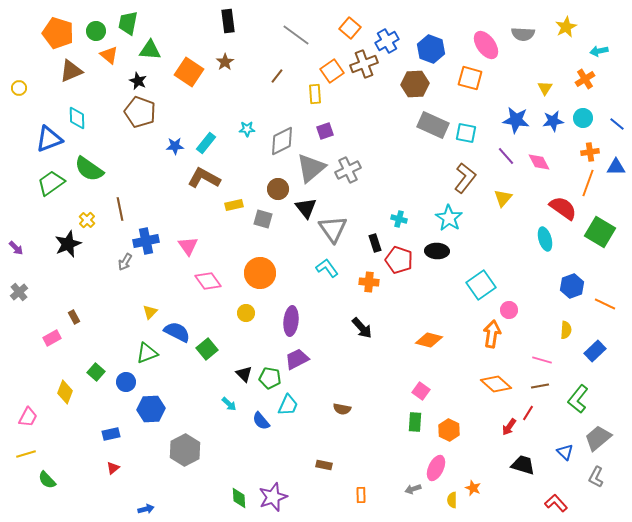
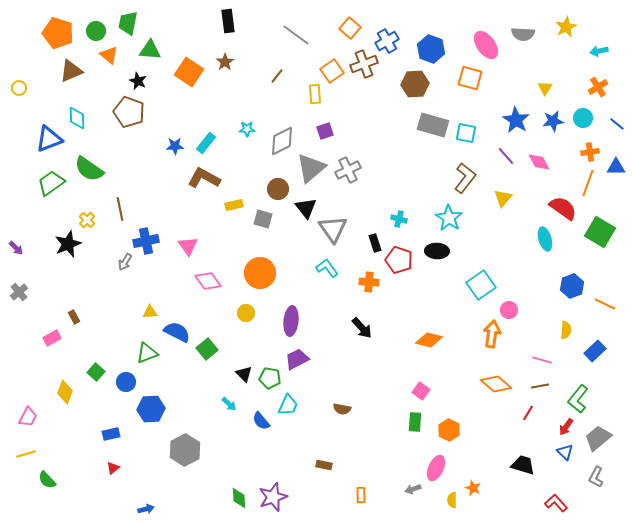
orange cross at (585, 79): moved 13 px right, 8 px down
brown pentagon at (140, 112): moved 11 px left
blue star at (516, 120): rotated 24 degrees clockwise
gray rectangle at (433, 125): rotated 8 degrees counterclockwise
yellow triangle at (150, 312): rotated 42 degrees clockwise
red arrow at (509, 427): moved 57 px right
